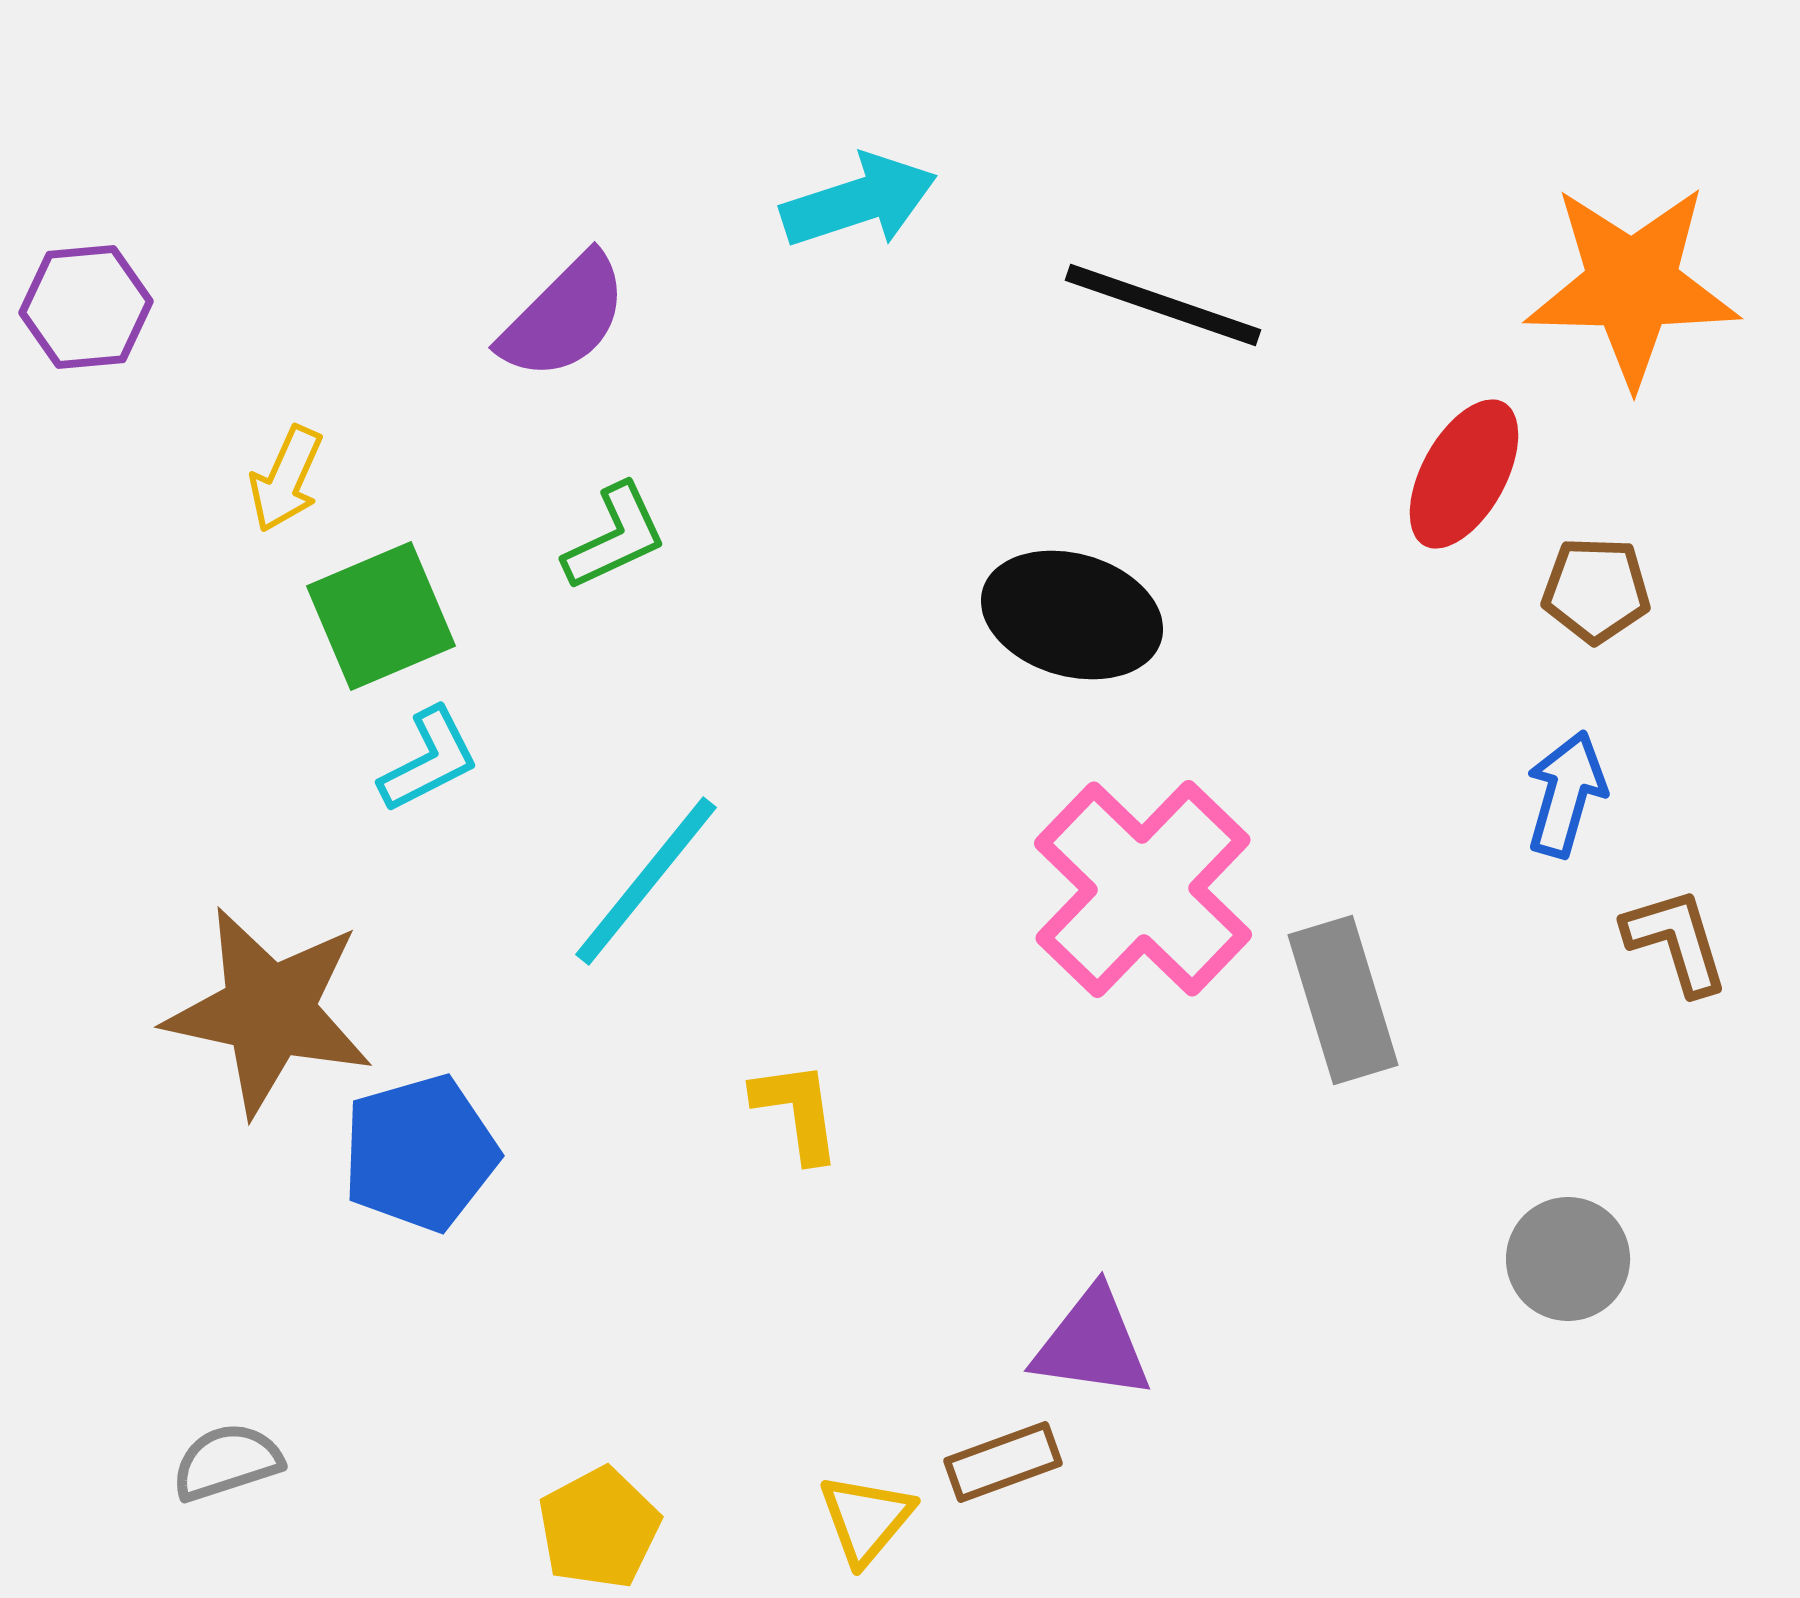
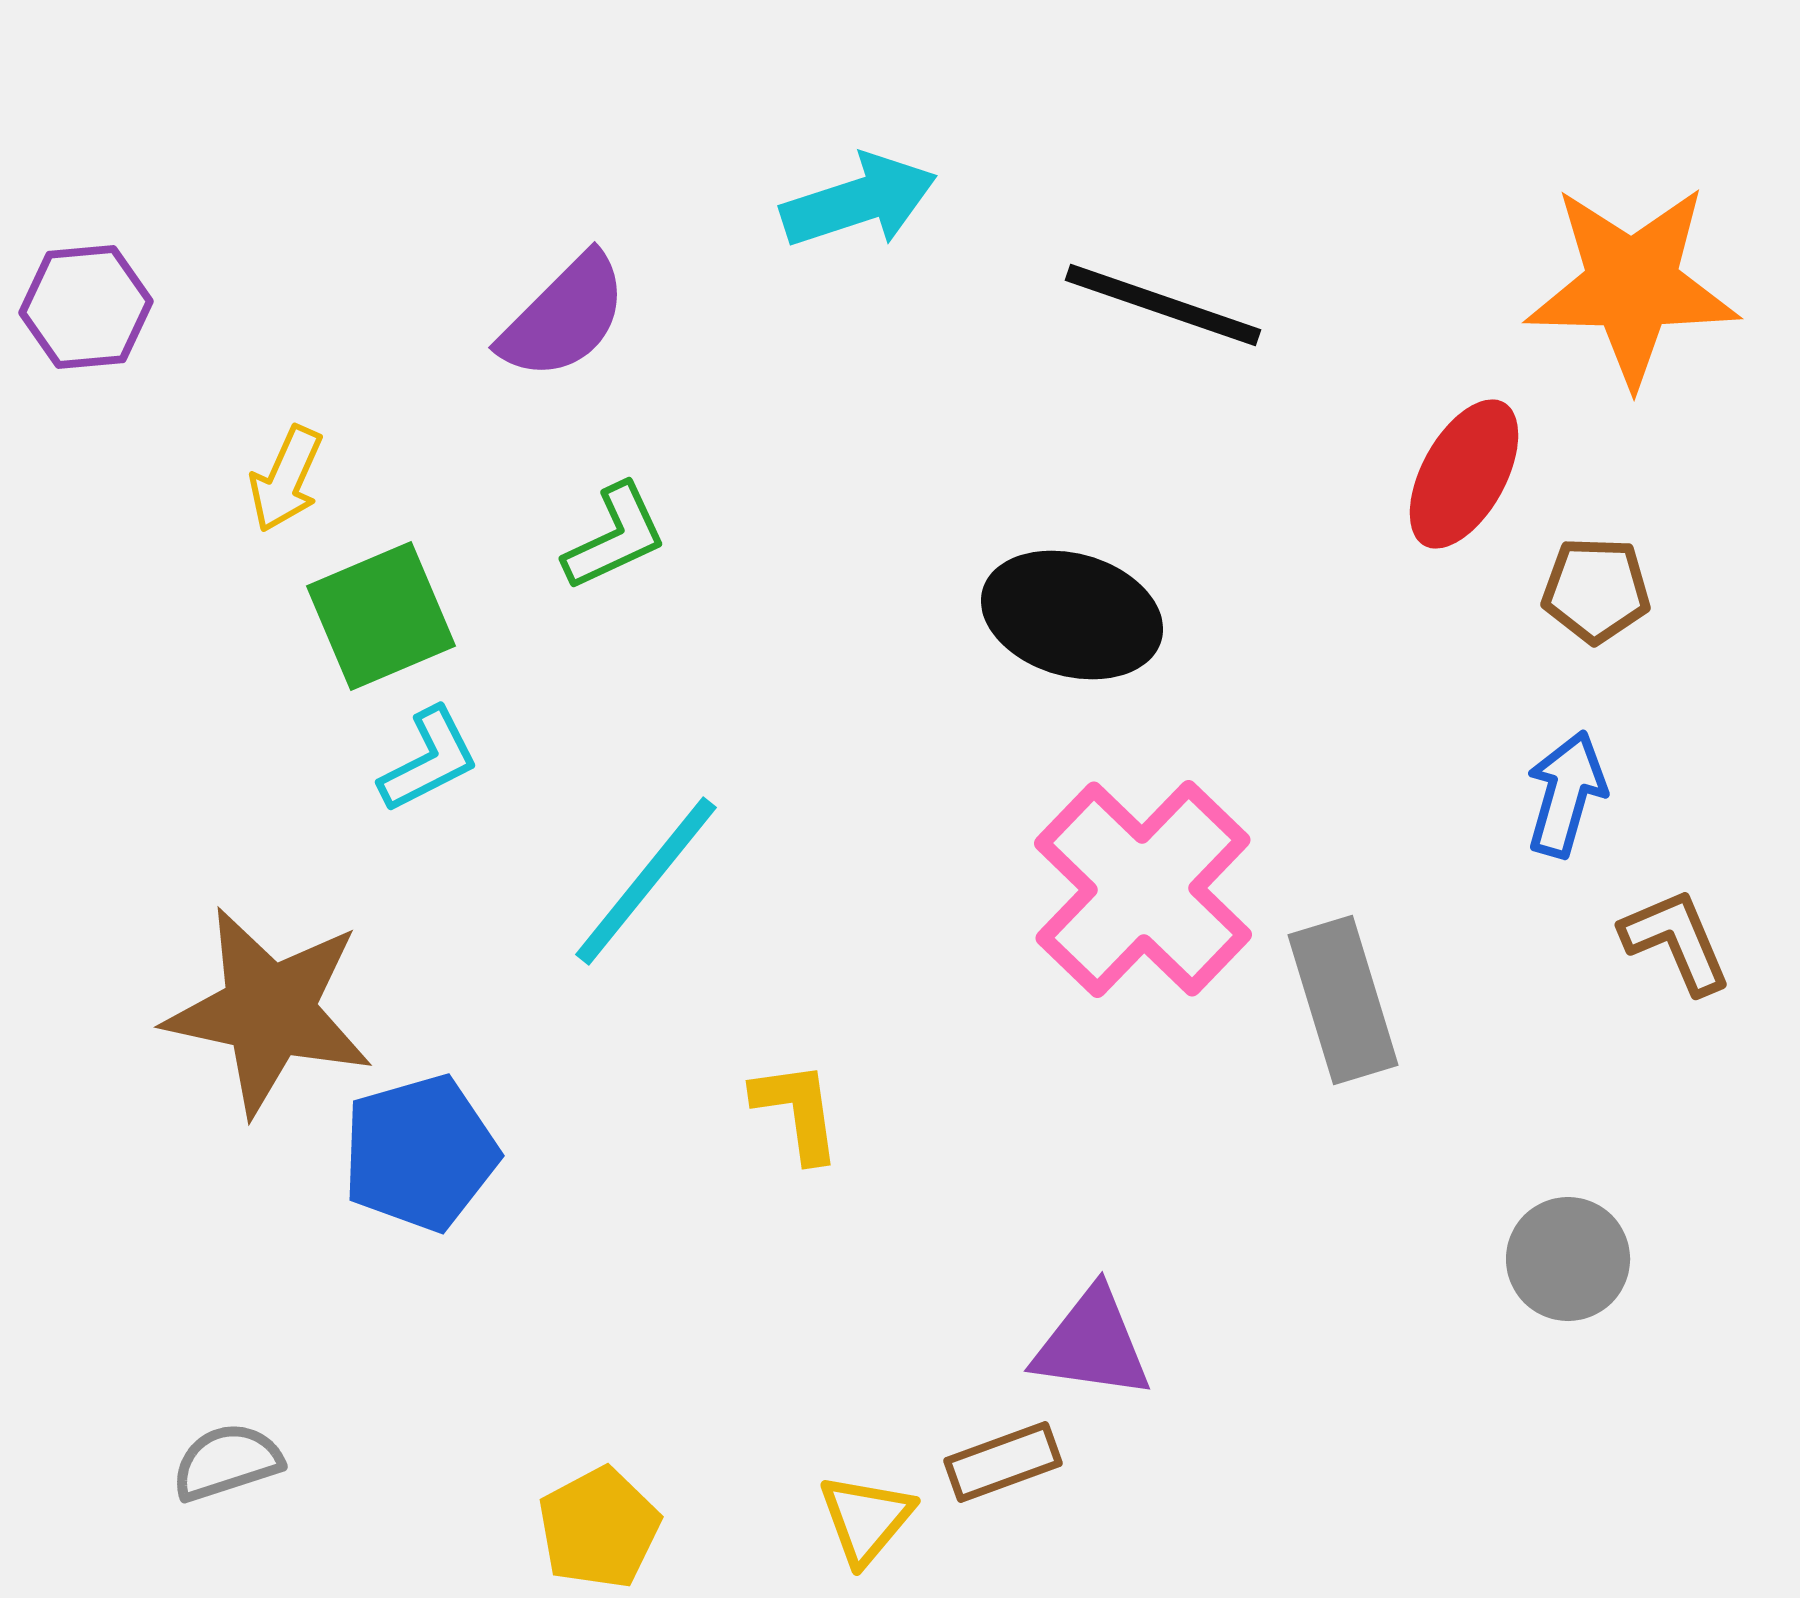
brown L-shape: rotated 6 degrees counterclockwise
